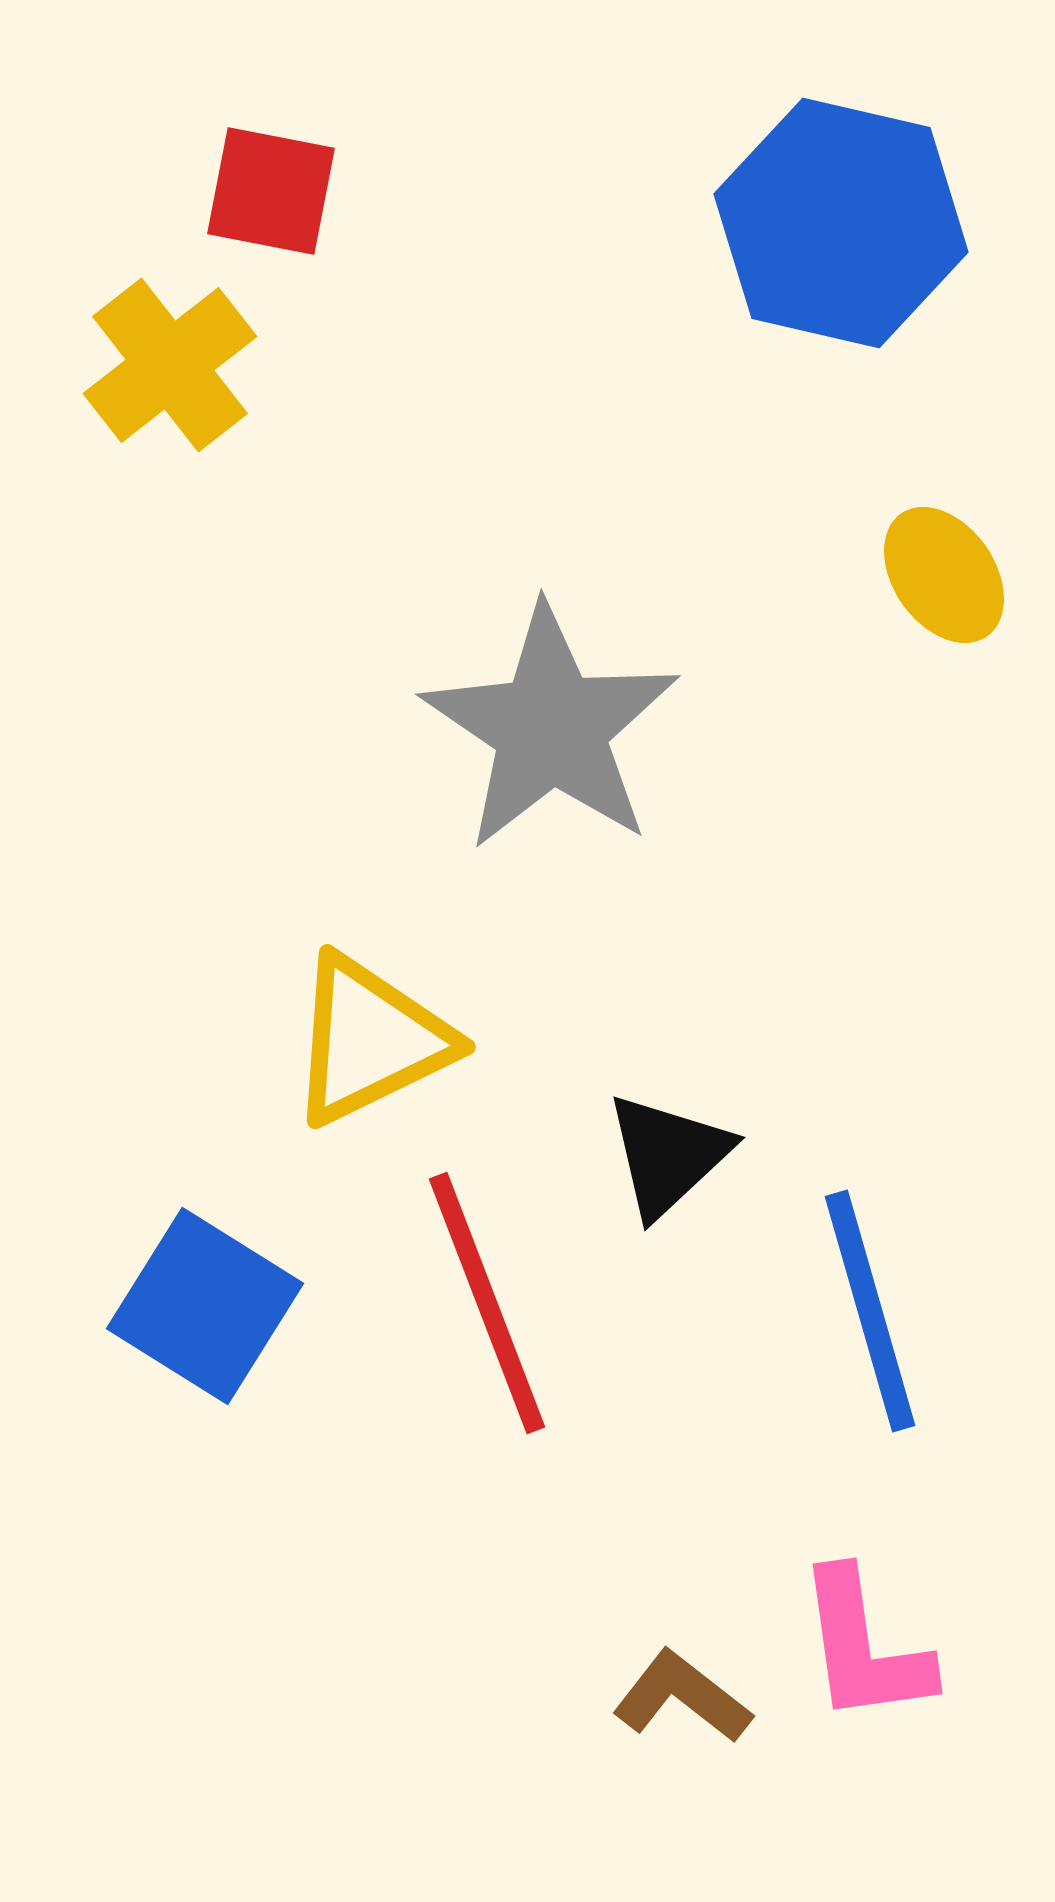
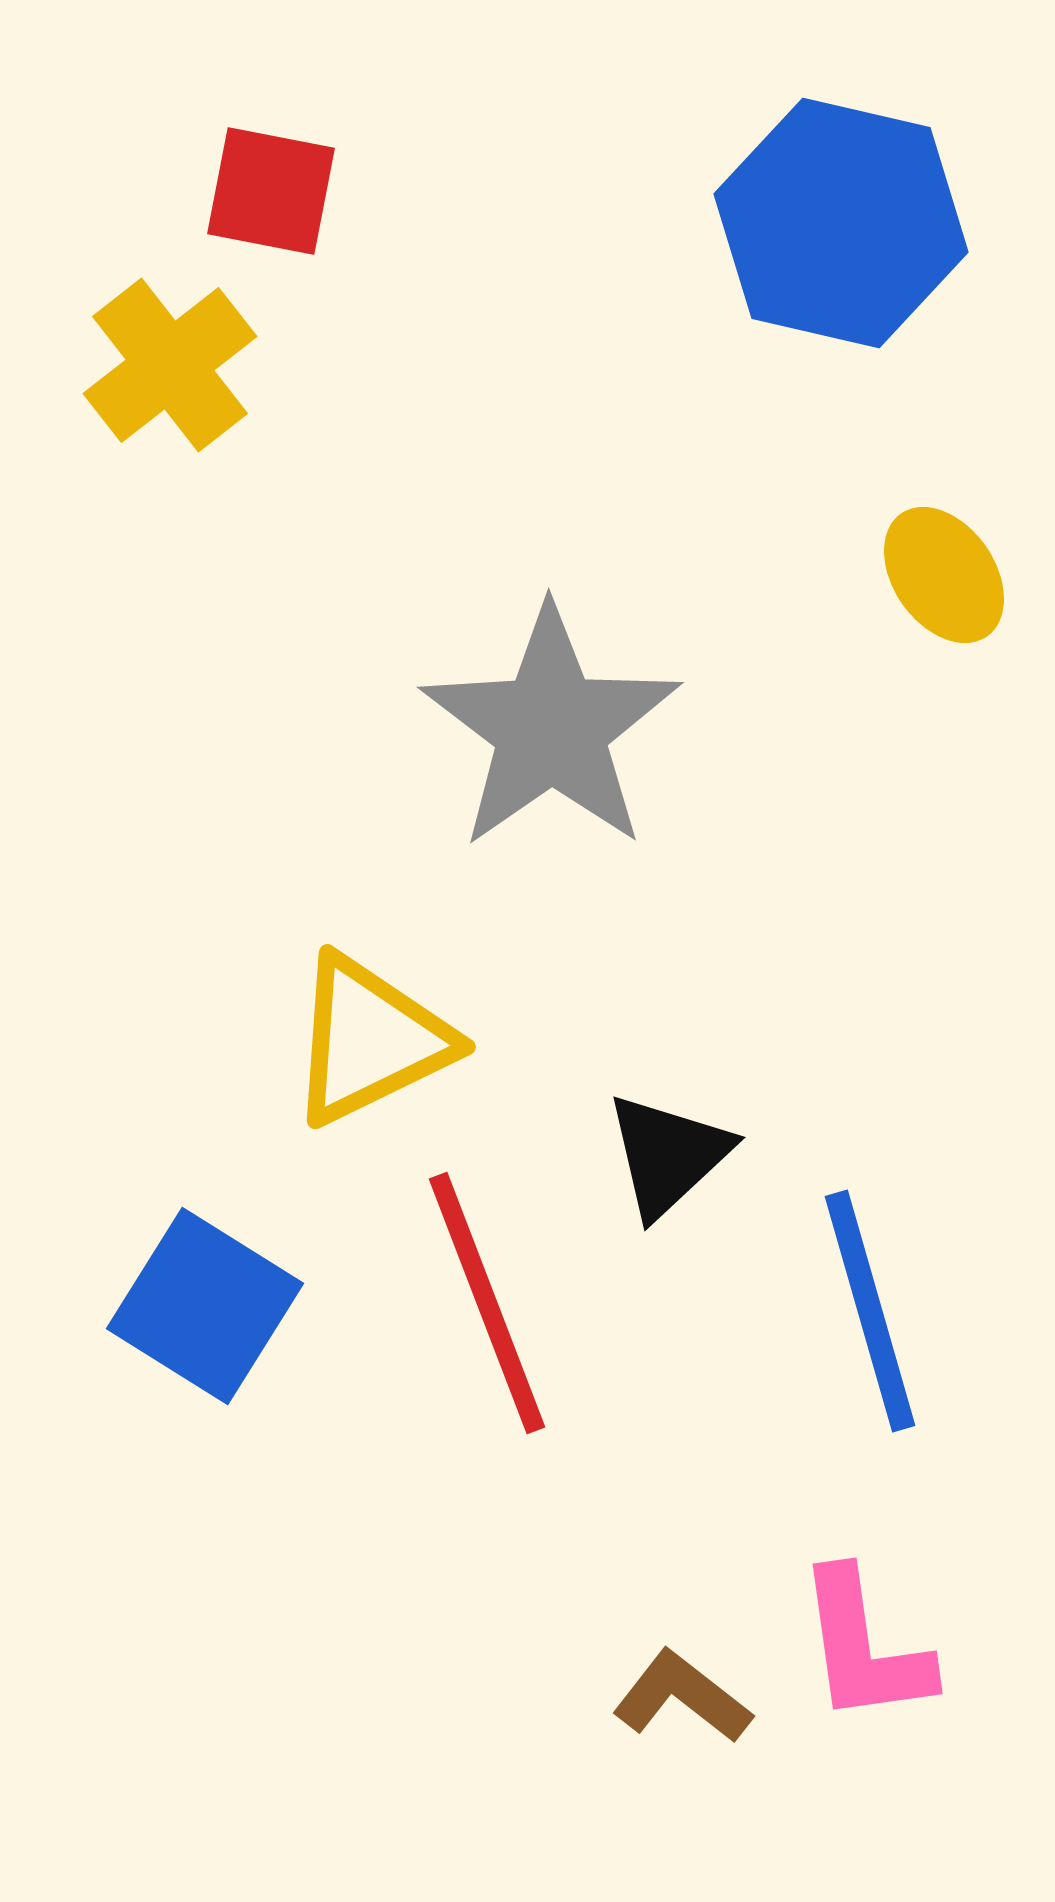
gray star: rotated 3 degrees clockwise
